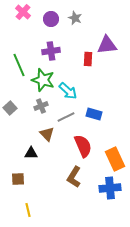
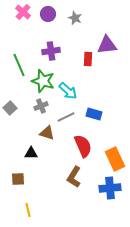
purple circle: moved 3 px left, 5 px up
green star: moved 1 px down
brown triangle: moved 1 px up; rotated 28 degrees counterclockwise
